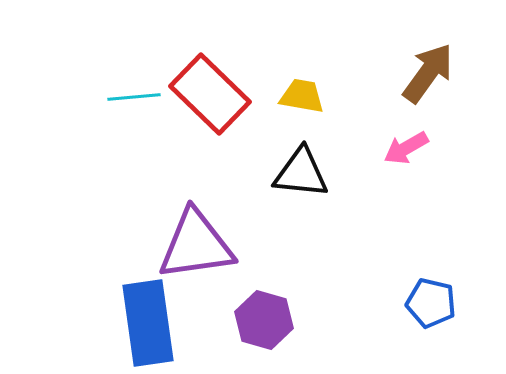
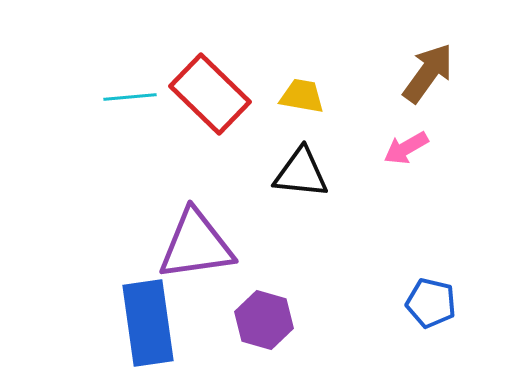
cyan line: moved 4 px left
